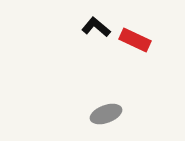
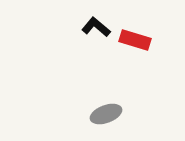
red rectangle: rotated 8 degrees counterclockwise
